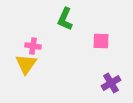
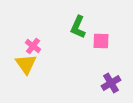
green L-shape: moved 13 px right, 8 px down
pink cross: rotated 28 degrees clockwise
yellow triangle: rotated 10 degrees counterclockwise
